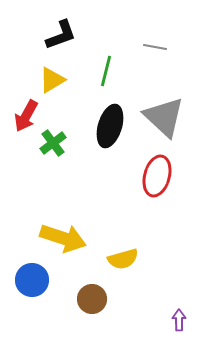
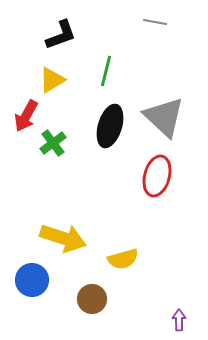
gray line: moved 25 px up
